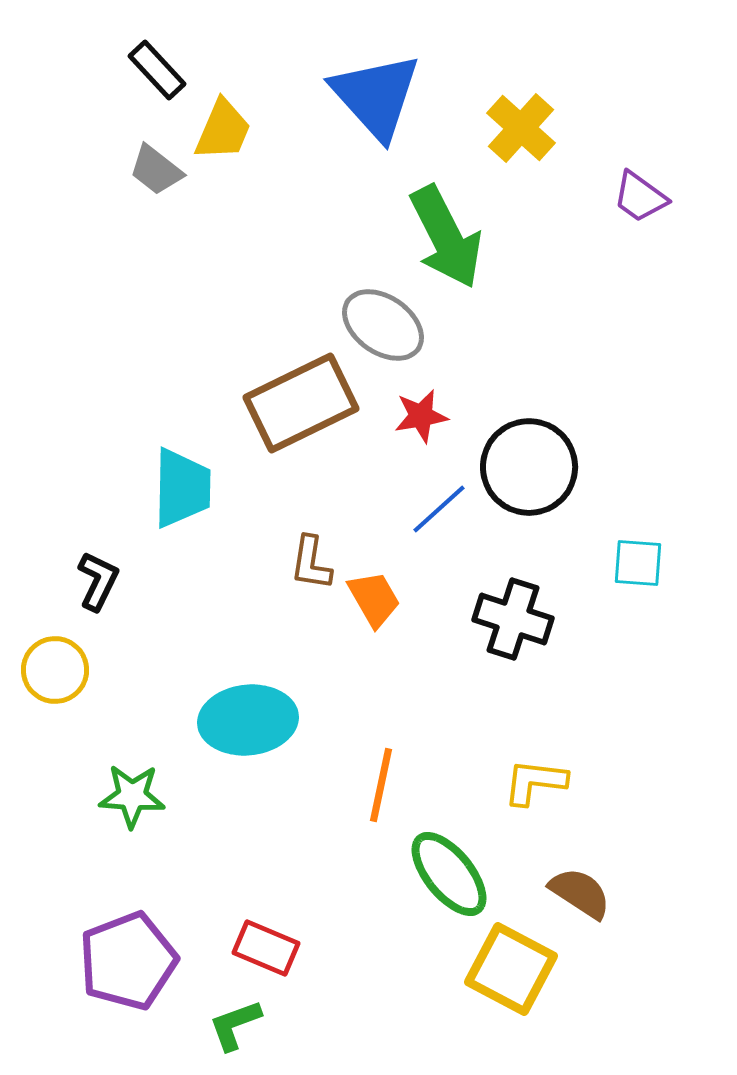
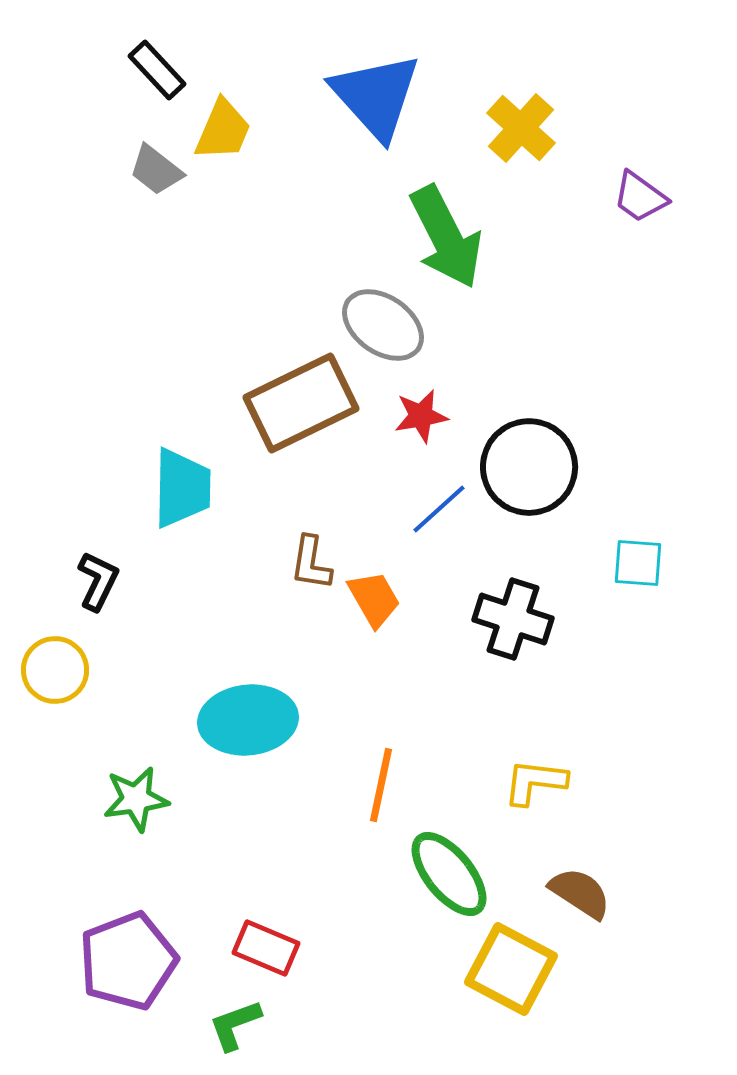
green star: moved 4 px right, 3 px down; rotated 12 degrees counterclockwise
